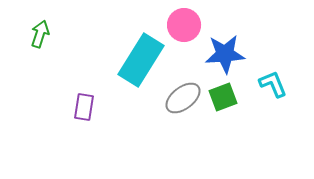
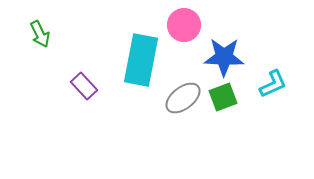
green arrow: rotated 136 degrees clockwise
blue star: moved 1 px left, 3 px down; rotated 6 degrees clockwise
cyan rectangle: rotated 21 degrees counterclockwise
cyan L-shape: rotated 88 degrees clockwise
purple rectangle: moved 21 px up; rotated 52 degrees counterclockwise
